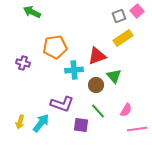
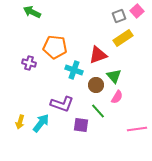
orange pentagon: rotated 15 degrees clockwise
red triangle: moved 1 px right, 1 px up
purple cross: moved 6 px right
cyan cross: rotated 24 degrees clockwise
pink semicircle: moved 9 px left, 13 px up
